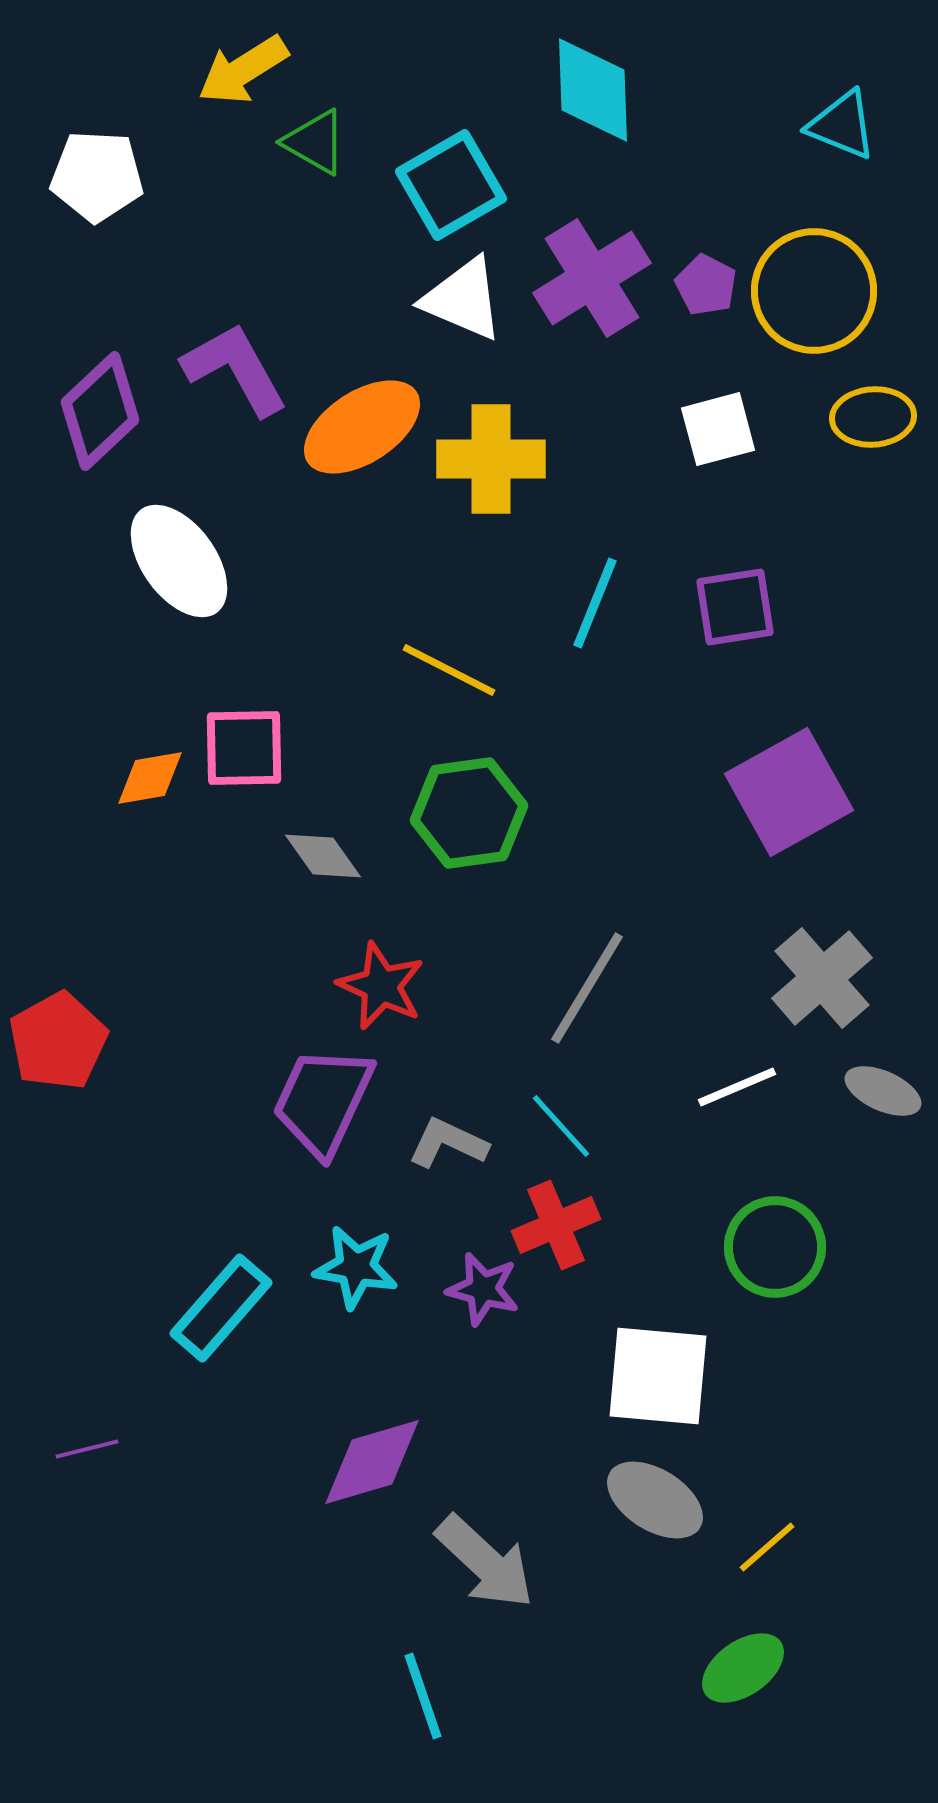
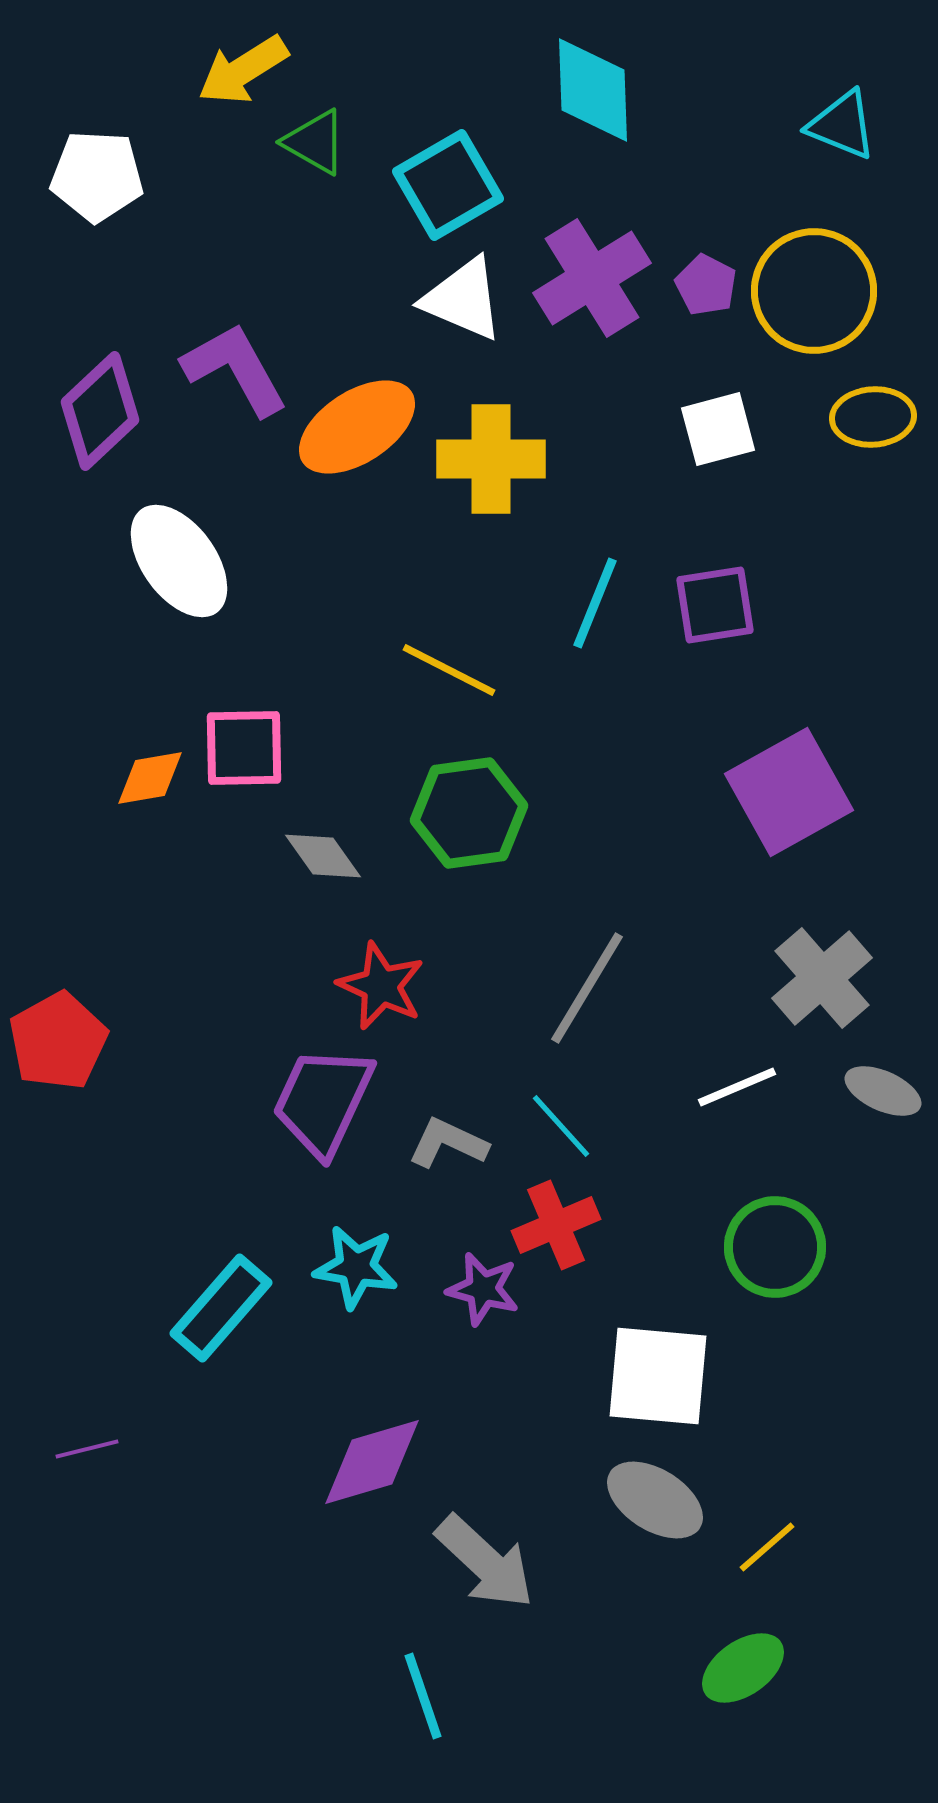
cyan square at (451, 185): moved 3 px left
orange ellipse at (362, 427): moved 5 px left
purple square at (735, 607): moved 20 px left, 2 px up
